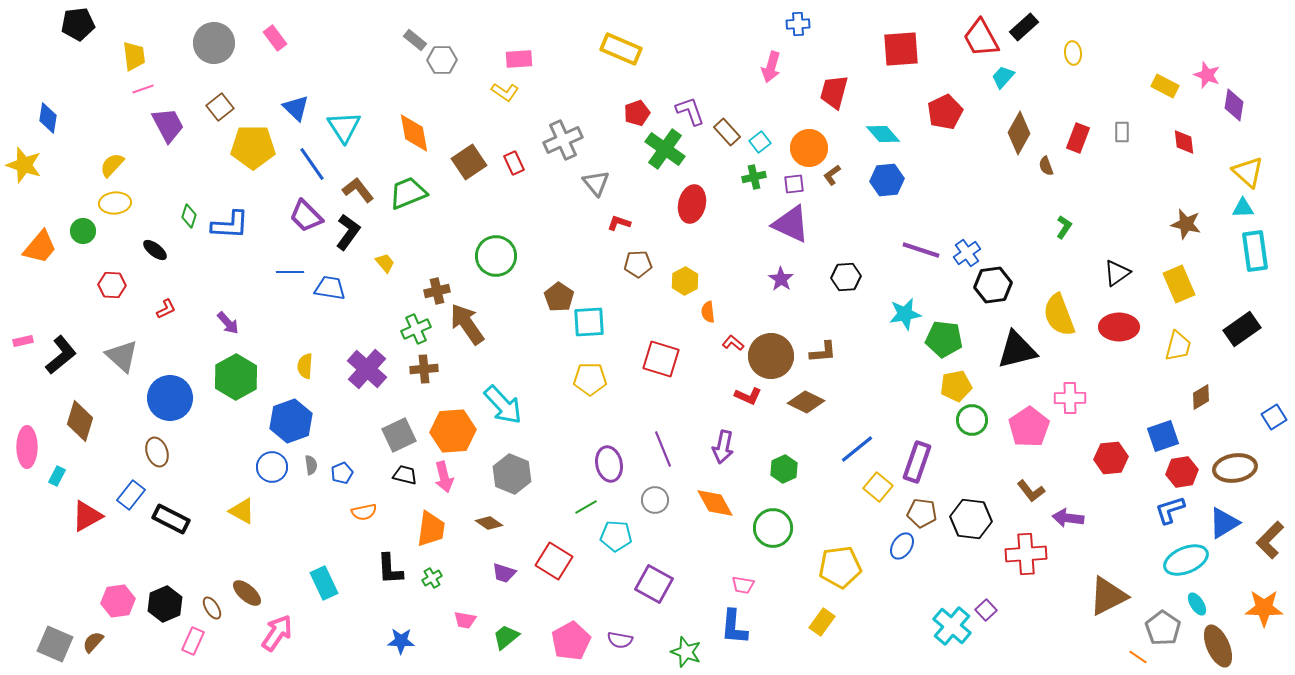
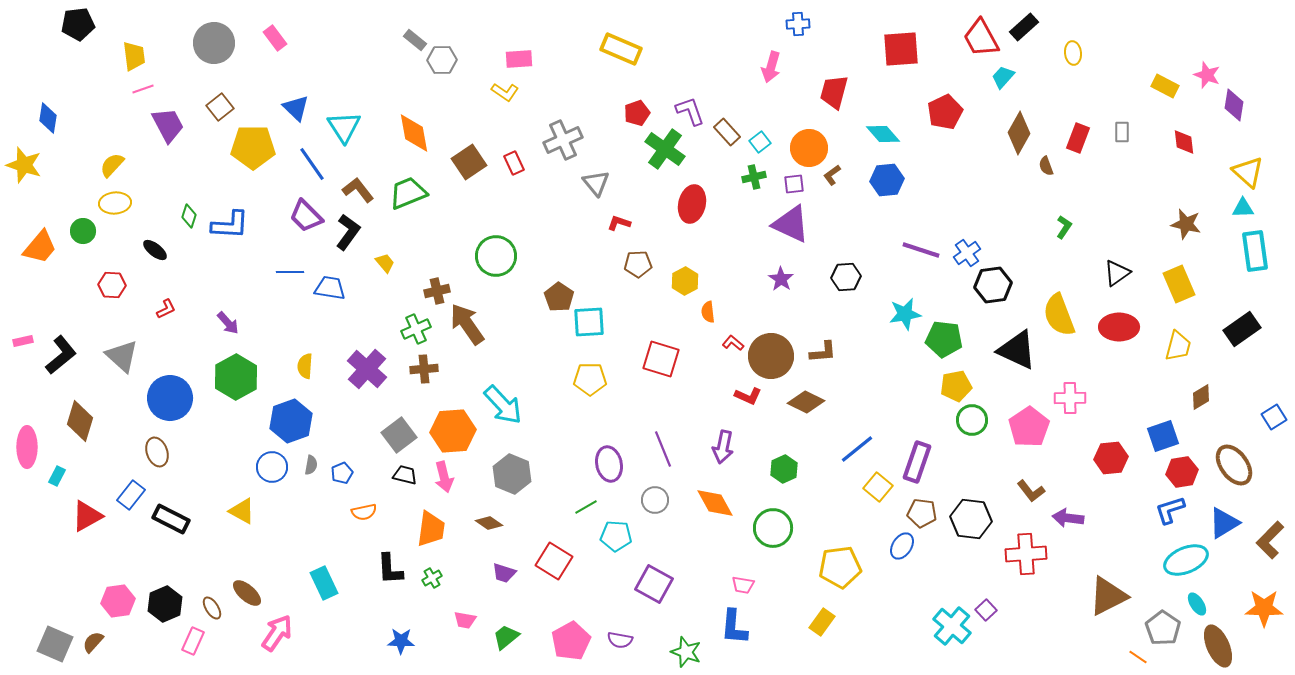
black triangle at (1017, 350): rotated 39 degrees clockwise
gray square at (399, 435): rotated 12 degrees counterclockwise
gray semicircle at (311, 465): rotated 18 degrees clockwise
brown ellipse at (1235, 468): moved 1 px left, 3 px up; rotated 63 degrees clockwise
